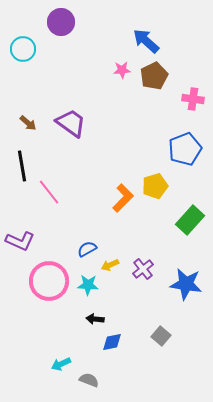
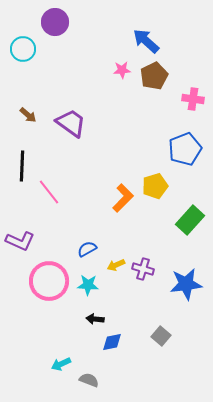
purple circle: moved 6 px left
brown arrow: moved 8 px up
black line: rotated 12 degrees clockwise
yellow arrow: moved 6 px right
purple cross: rotated 35 degrees counterclockwise
blue star: rotated 16 degrees counterclockwise
